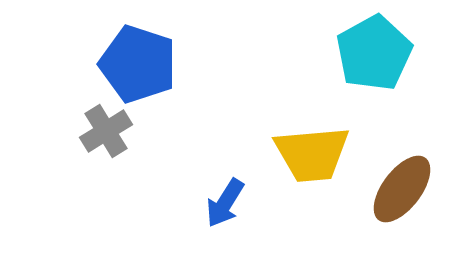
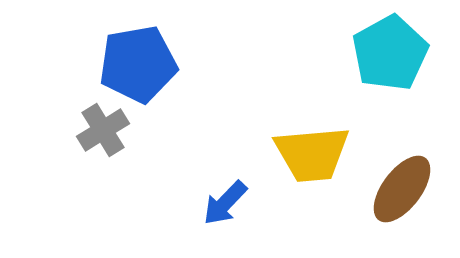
cyan pentagon: moved 16 px right
blue pentagon: rotated 28 degrees counterclockwise
gray cross: moved 3 px left, 1 px up
blue arrow: rotated 12 degrees clockwise
